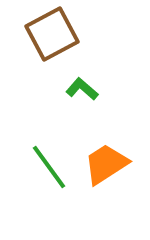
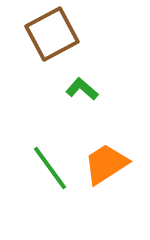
green line: moved 1 px right, 1 px down
